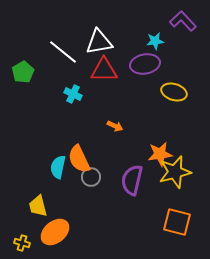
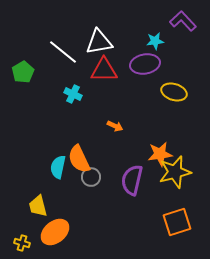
orange square: rotated 32 degrees counterclockwise
